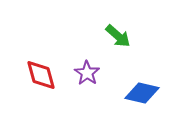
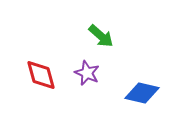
green arrow: moved 17 px left
purple star: rotated 10 degrees counterclockwise
